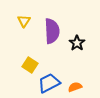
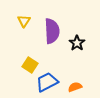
blue trapezoid: moved 2 px left, 1 px up
